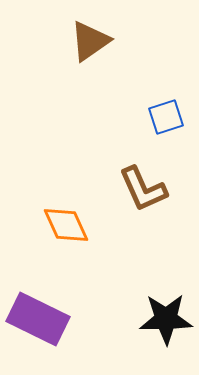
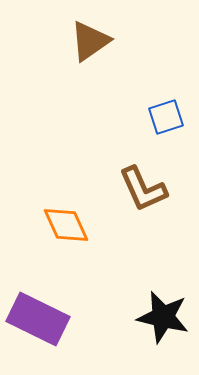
black star: moved 3 px left, 2 px up; rotated 14 degrees clockwise
